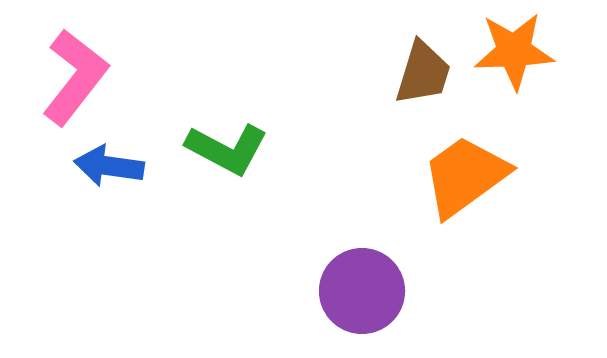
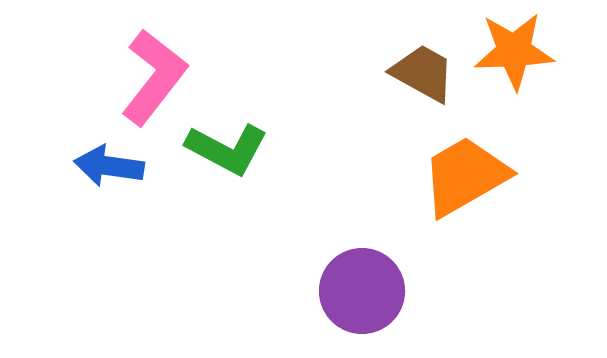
brown trapezoid: rotated 78 degrees counterclockwise
pink L-shape: moved 79 px right
orange trapezoid: rotated 6 degrees clockwise
